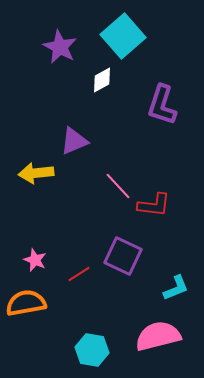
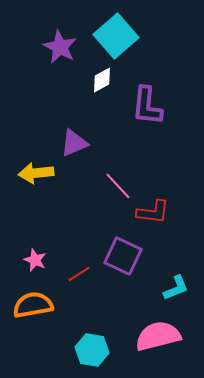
cyan square: moved 7 px left
purple L-shape: moved 15 px left, 1 px down; rotated 12 degrees counterclockwise
purple triangle: moved 2 px down
red L-shape: moved 1 px left, 7 px down
orange semicircle: moved 7 px right, 2 px down
